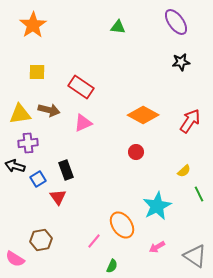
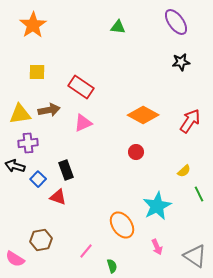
brown arrow: rotated 25 degrees counterclockwise
blue square: rotated 14 degrees counterclockwise
red triangle: rotated 36 degrees counterclockwise
pink line: moved 8 px left, 10 px down
pink arrow: rotated 84 degrees counterclockwise
green semicircle: rotated 40 degrees counterclockwise
